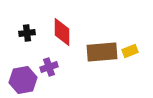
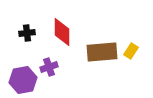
yellow rectangle: moved 1 px right; rotated 35 degrees counterclockwise
